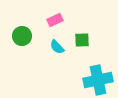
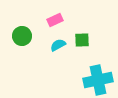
cyan semicircle: moved 1 px right, 2 px up; rotated 105 degrees clockwise
